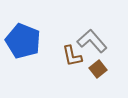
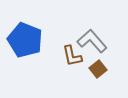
blue pentagon: moved 2 px right, 1 px up
